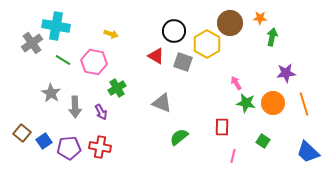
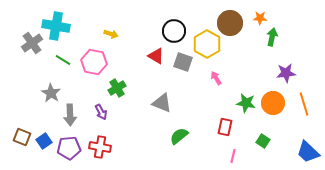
pink arrow: moved 20 px left, 5 px up
gray arrow: moved 5 px left, 8 px down
red rectangle: moved 3 px right; rotated 12 degrees clockwise
brown square: moved 4 px down; rotated 18 degrees counterclockwise
green semicircle: moved 1 px up
